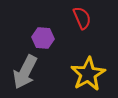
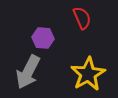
gray arrow: moved 3 px right
